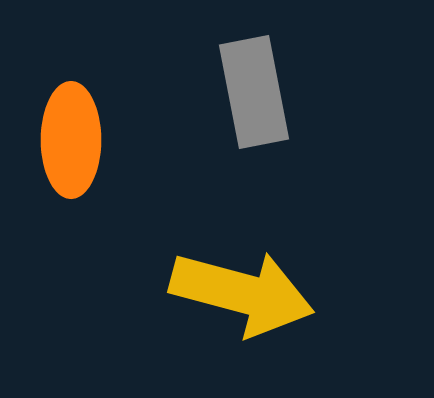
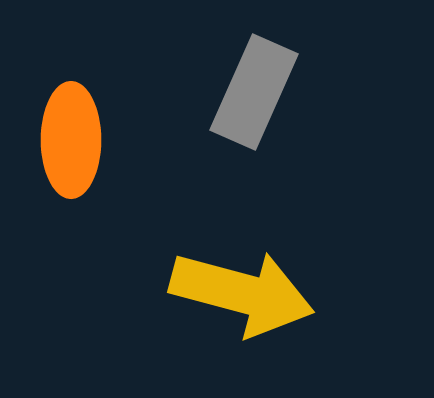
gray rectangle: rotated 35 degrees clockwise
